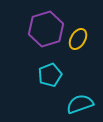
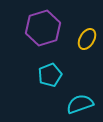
purple hexagon: moved 3 px left, 1 px up
yellow ellipse: moved 9 px right
